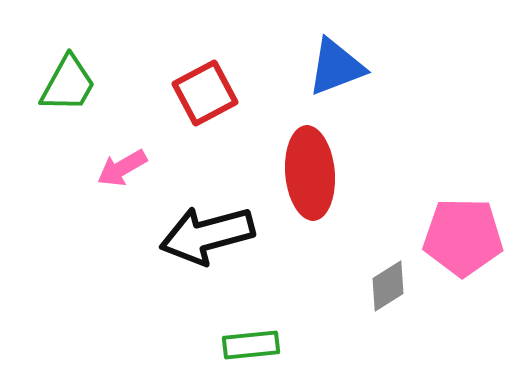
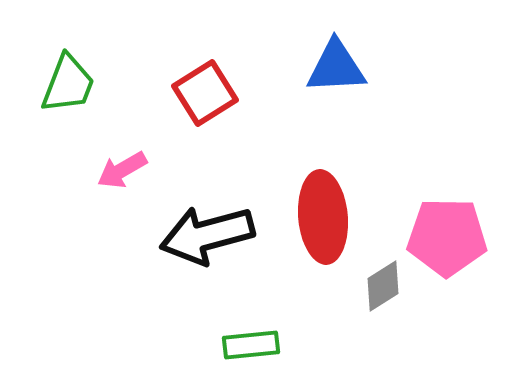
blue triangle: rotated 18 degrees clockwise
green trapezoid: rotated 8 degrees counterclockwise
red square: rotated 4 degrees counterclockwise
pink arrow: moved 2 px down
red ellipse: moved 13 px right, 44 px down
pink pentagon: moved 16 px left
gray diamond: moved 5 px left
